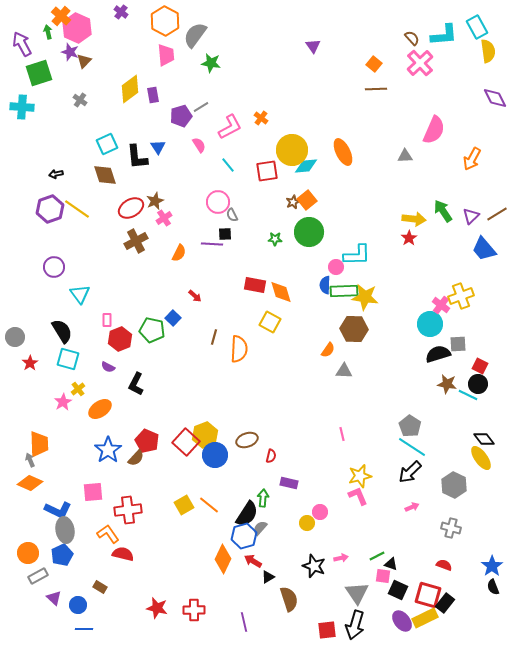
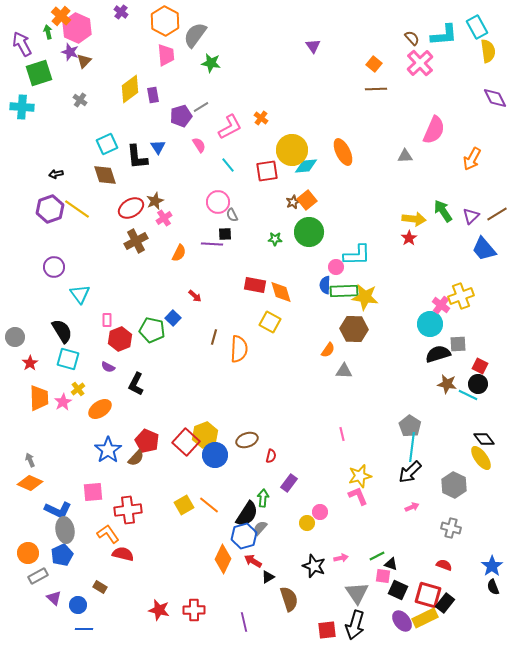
orange trapezoid at (39, 444): moved 46 px up
cyan line at (412, 447): rotated 64 degrees clockwise
purple rectangle at (289, 483): rotated 66 degrees counterclockwise
red star at (157, 608): moved 2 px right, 2 px down
